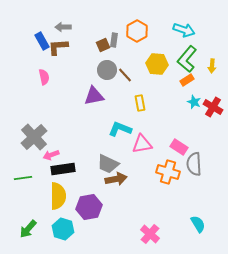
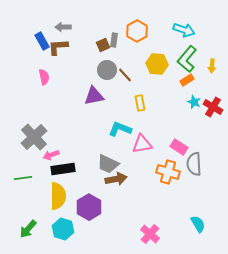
purple hexagon: rotated 20 degrees counterclockwise
